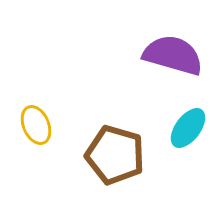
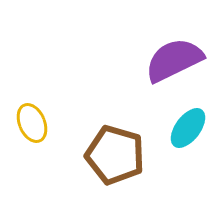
purple semicircle: moved 1 px right, 5 px down; rotated 42 degrees counterclockwise
yellow ellipse: moved 4 px left, 2 px up
